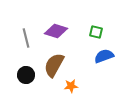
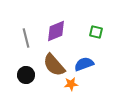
purple diamond: rotated 40 degrees counterclockwise
blue semicircle: moved 20 px left, 8 px down
brown semicircle: rotated 70 degrees counterclockwise
orange star: moved 2 px up
